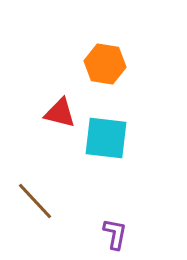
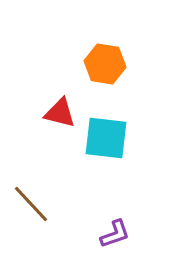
brown line: moved 4 px left, 3 px down
purple L-shape: rotated 60 degrees clockwise
